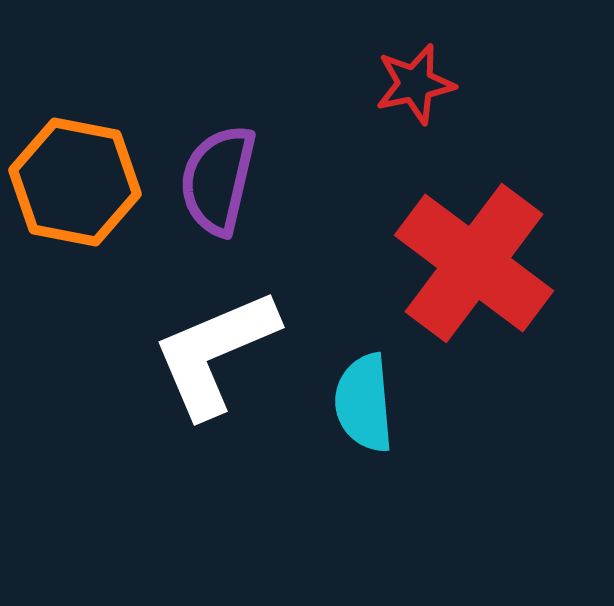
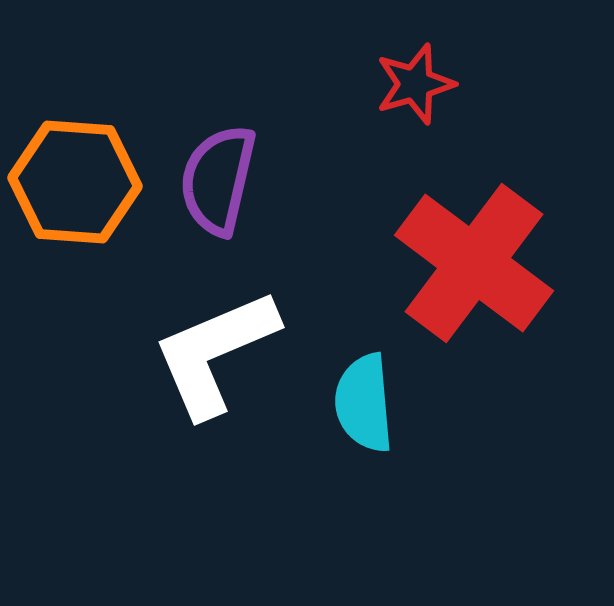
red star: rotated 4 degrees counterclockwise
orange hexagon: rotated 7 degrees counterclockwise
